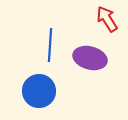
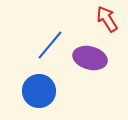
blue line: rotated 36 degrees clockwise
